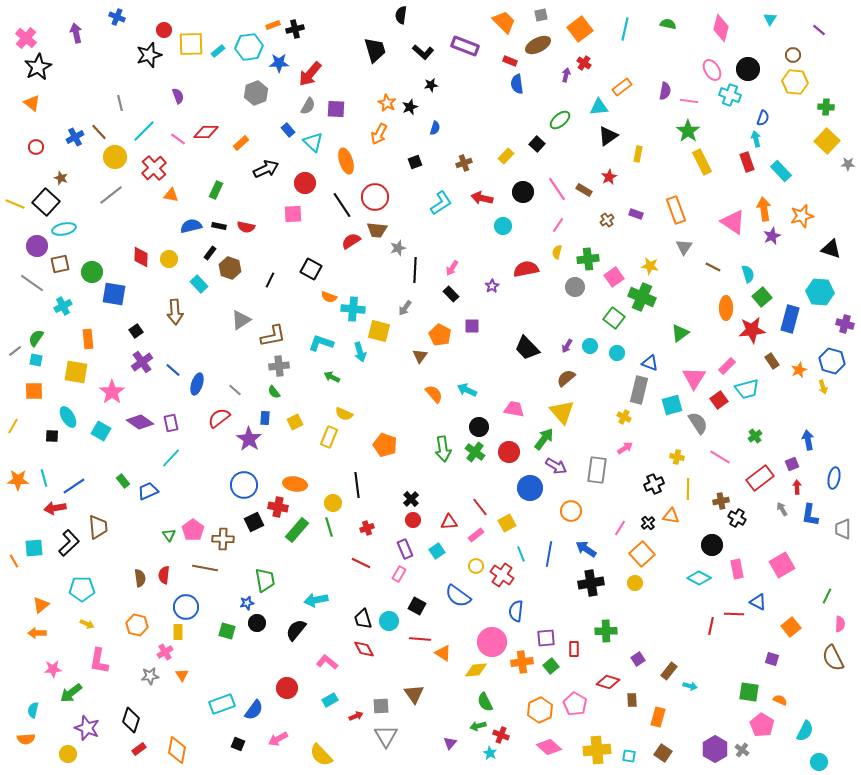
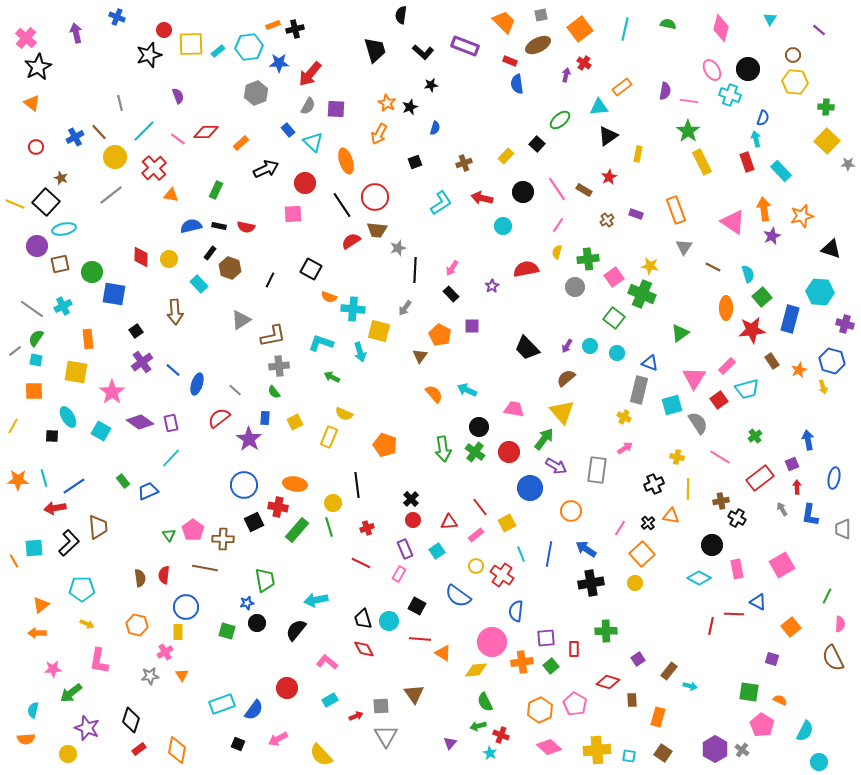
gray line at (32, 283): moved 26 px down
green cross at (642, 297): moved 3 px up
